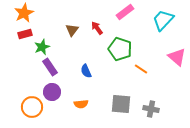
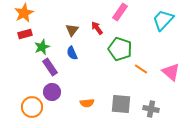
pink rectangle: moved 5 px left; rotated 18 degrees counterclockwise
pink triangle: moved 6 px left, 15 px down
blue semicircle: moved 14 px left, 18 px up
orange semicircle: moved 6 px right, 1 px up
